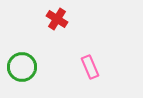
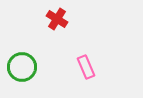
pink rectangle: moved 4 px left
